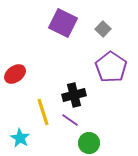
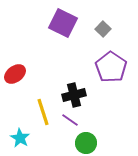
green circle: moved 3 px left
